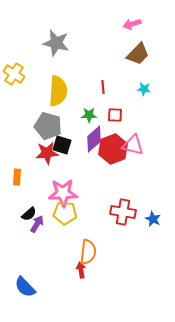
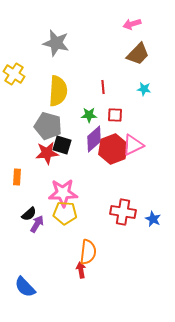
pink triangle: rotated 40 degrees counterclockwise
